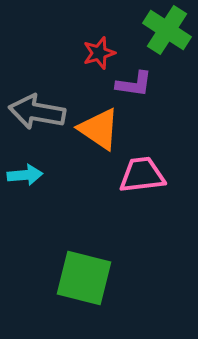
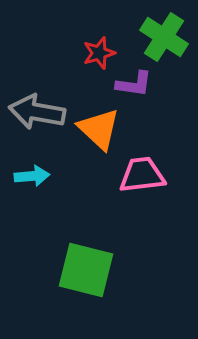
green cross: moved 3 px left, 7 px down
orange triangle: rotated 9 degrees clockwise
cyan arrow: moved 7 px right, 1 px down
green square: moved 2 px right, 8 px up
